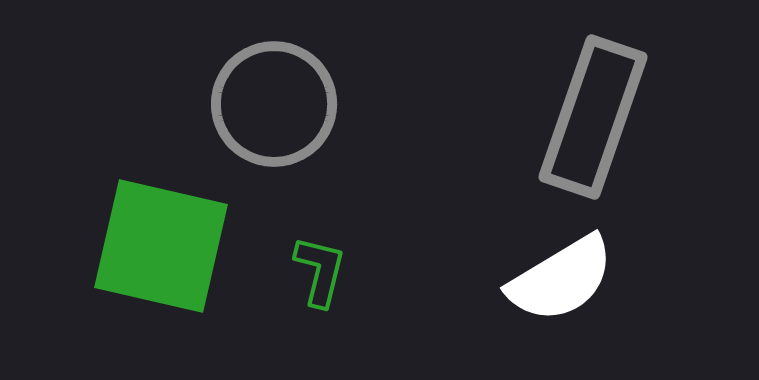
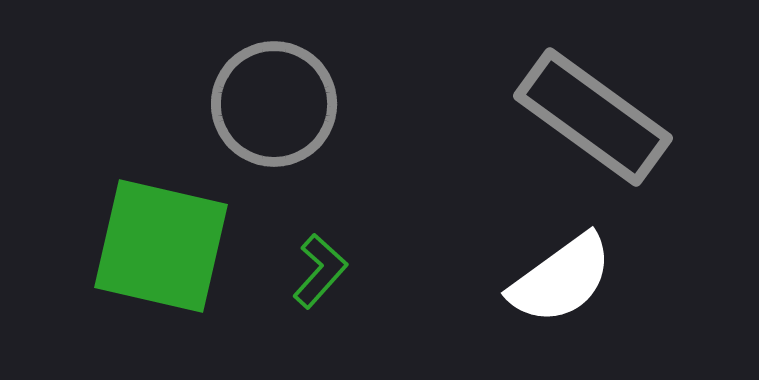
gray rectangle: rotated 73 degrees counterclockwise
green L-shape: rotated 28 degrees clockwise
white semicircle: rotated 5 degrees counterclockwise
